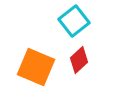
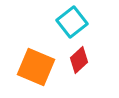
cyan square: moved 2 px left, 1 px down
